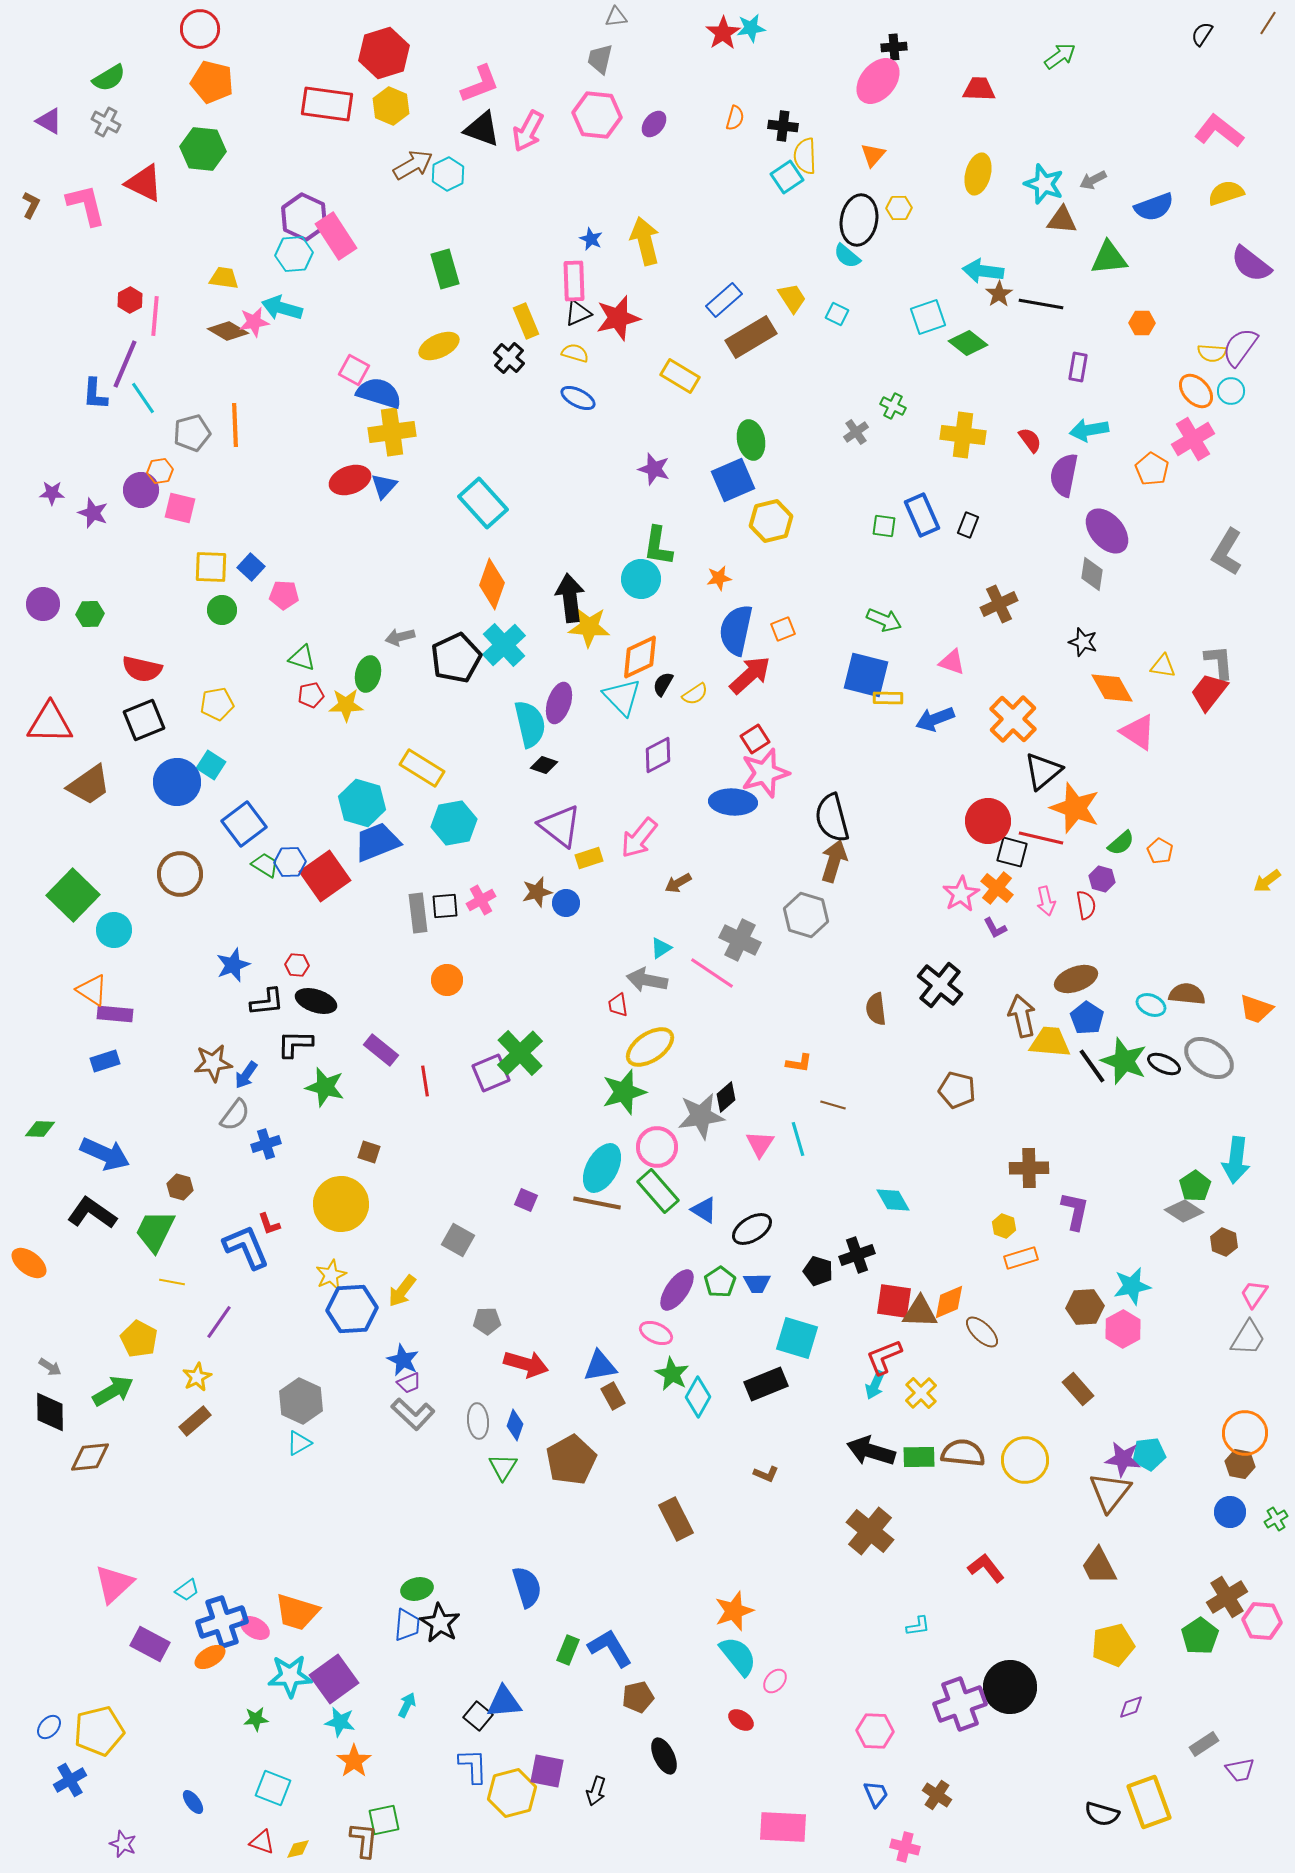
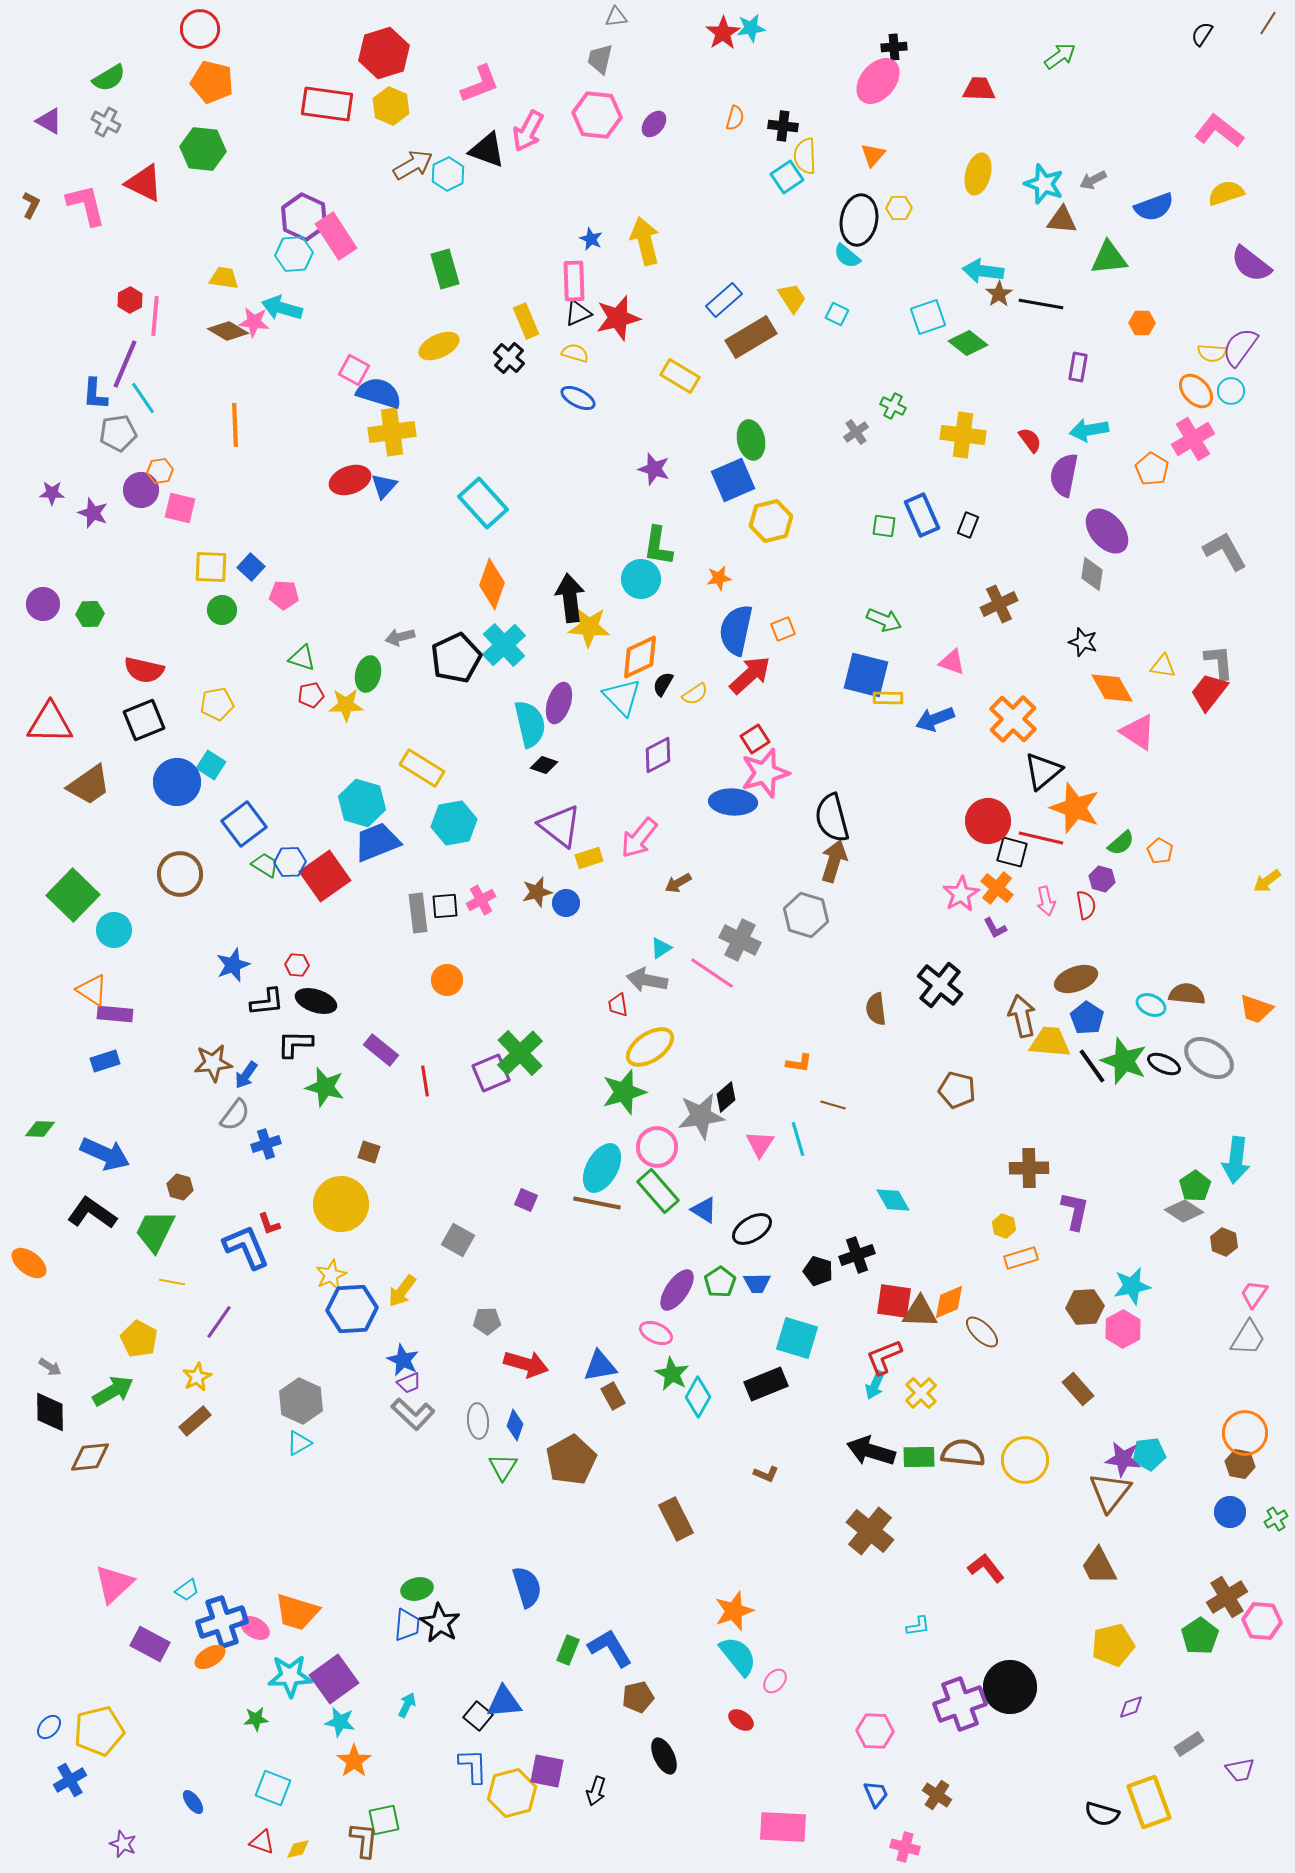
black triangle at (482, 129): moved 5 px right, 21 px down
pink star at (254, 322): rotated 16 degrees clockwise
gray pentagon at (192, 433): moved 74 px left; rotated 6 degrees clockwise
gray L-shape at (1227, 552): moved 2 px left, 1 px up; rotated 120 degrees clockwise
red semicircle at (142, 669): moved 2 px right, 1 px down
gray rectangle at (1204, 1744): moved 15 px left
